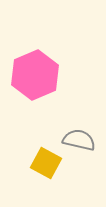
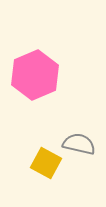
gray semicircle: moved 4 px down
